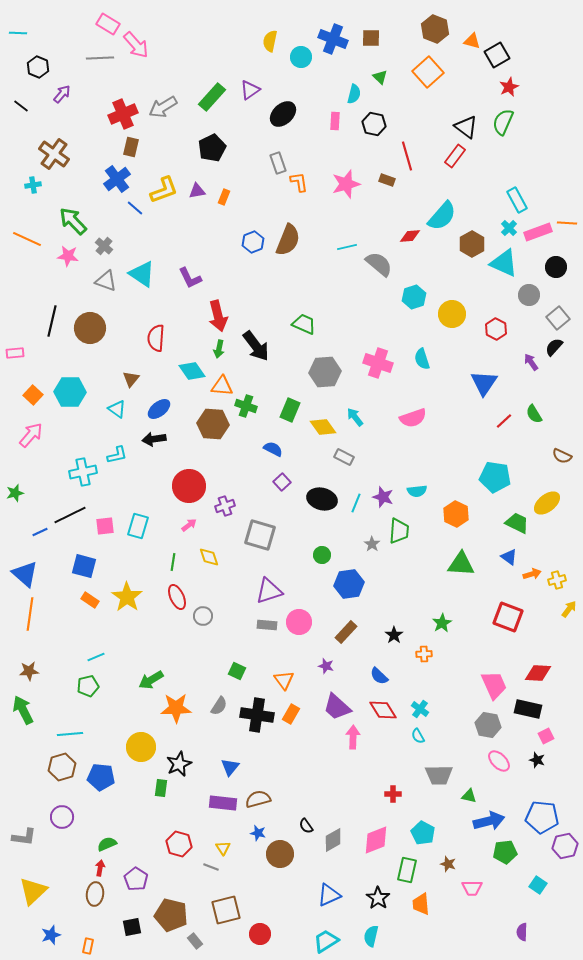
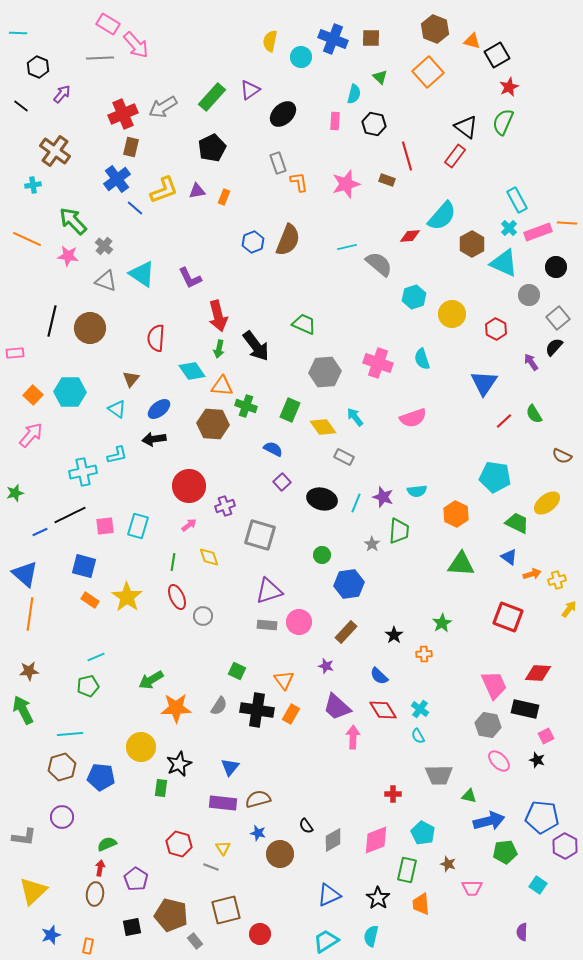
brown cross at (54, 154): moved 1 px right, 3 px up
black rectangle at (528, 709): moved 3 px left
black cross at (257, 715): moved 5 px up
purple hexagon at (565, 846): rotated 20 degrees counterclockwise
